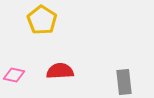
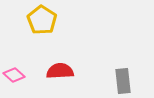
pink diamond: rotated 30 degrees clockwise
gray rectangle: moved 1 px left, 1 px up
